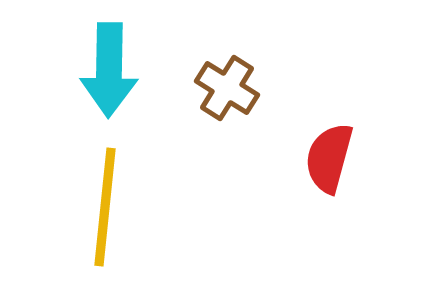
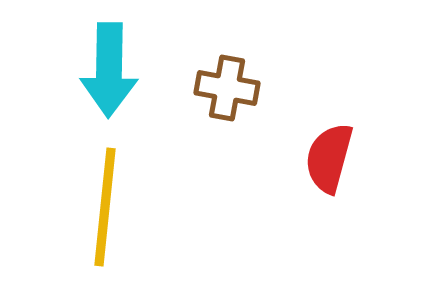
brown cross: rotated 22 degrees counterclockwise
